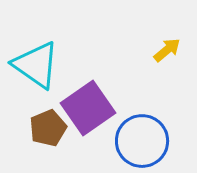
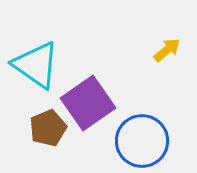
purple square: moved 5 px up
